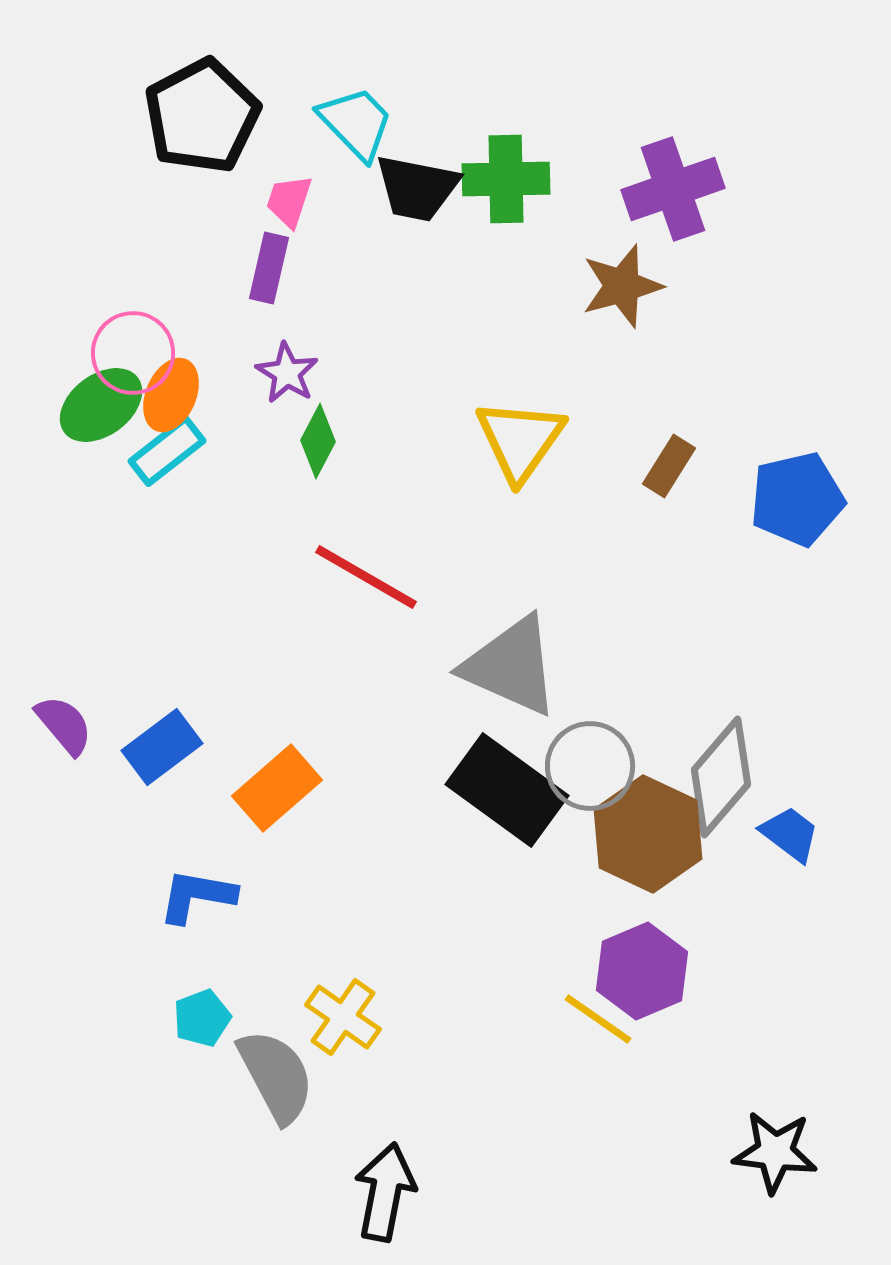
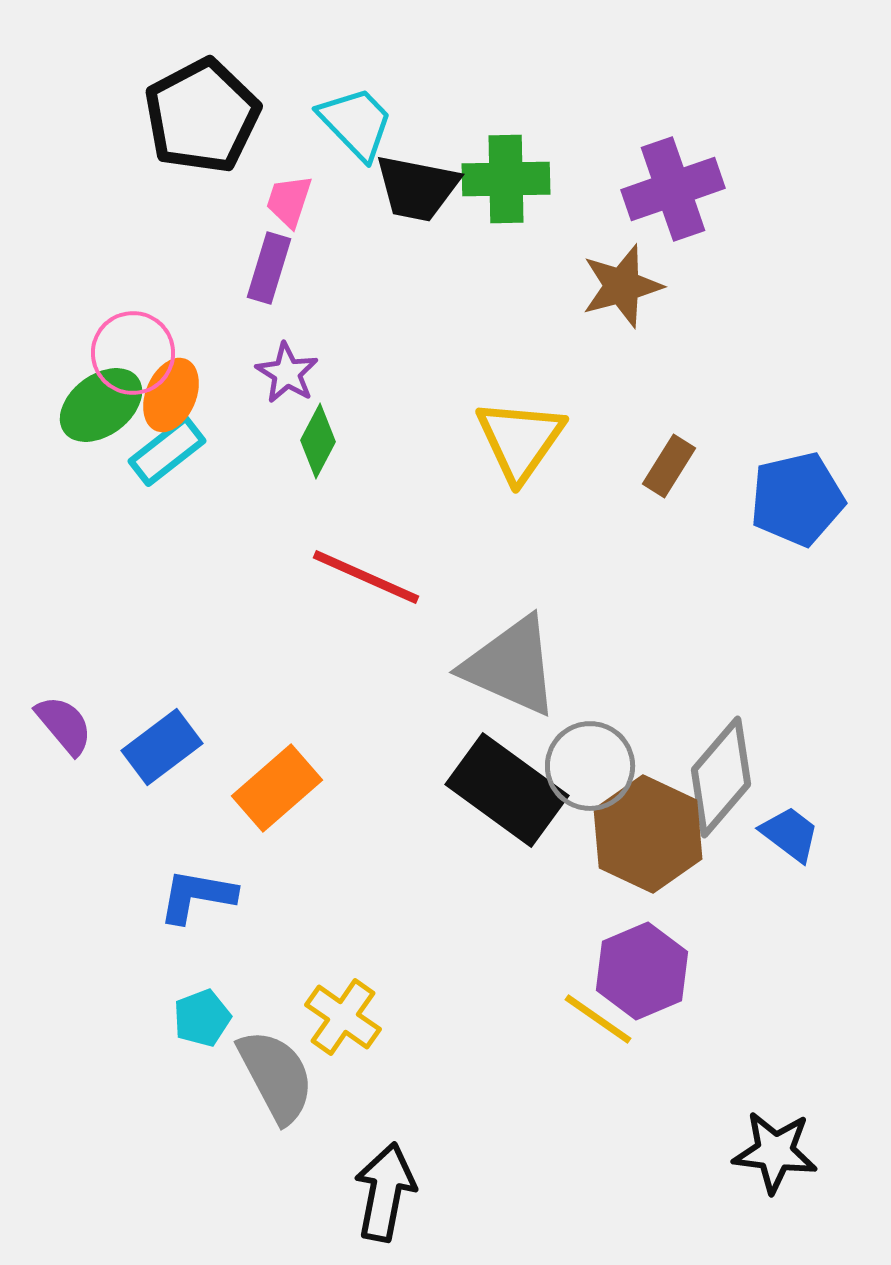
purple rectangle: rotated 4 degrees clockwise
red line: rotated 6 degrees counterclockwise
